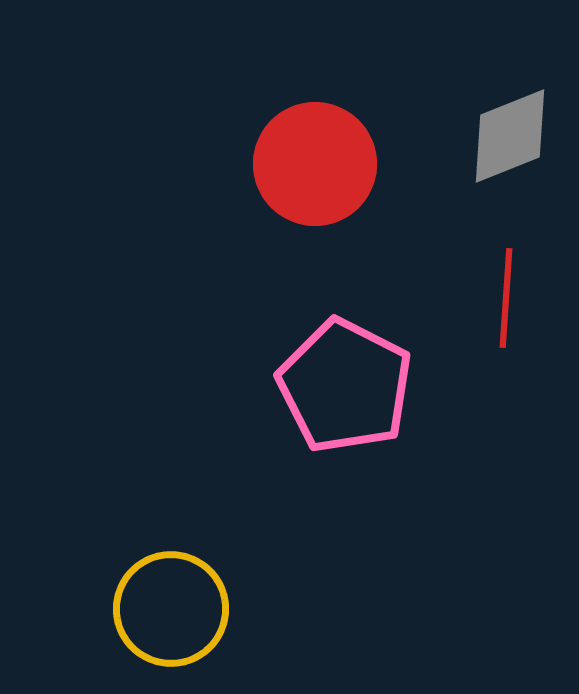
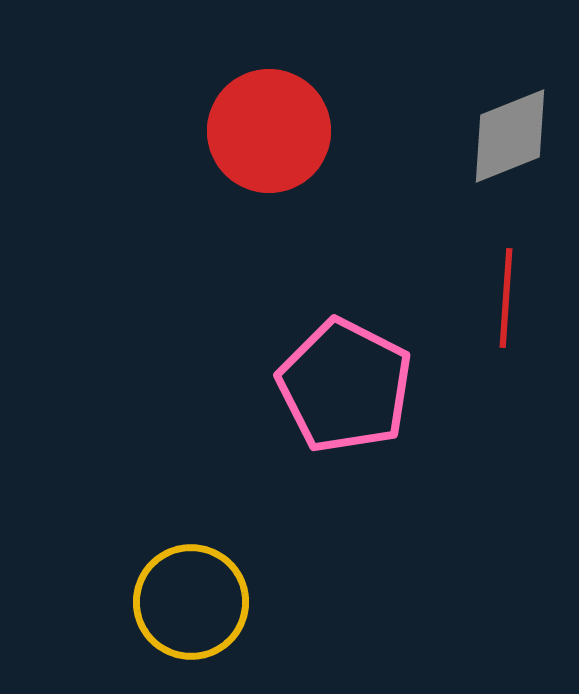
red circle: moved 46 px left, 33 px up
yellow circle: moved 20 px right, 7 px up
